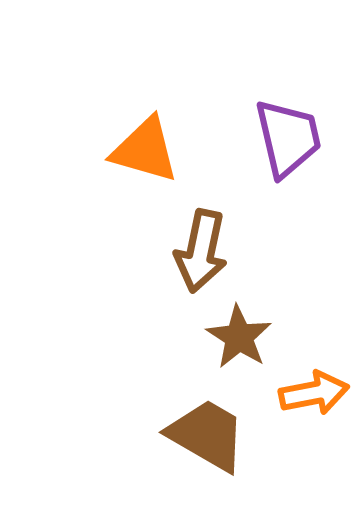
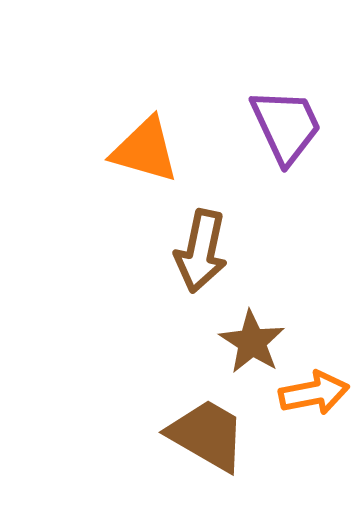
purple trapezoid: moved 2 px left, 12 px up; rotated 12 degrees counterclockwise
brown star: moved 13 px right, 5 px down
